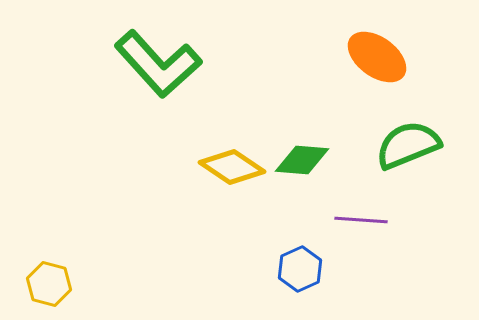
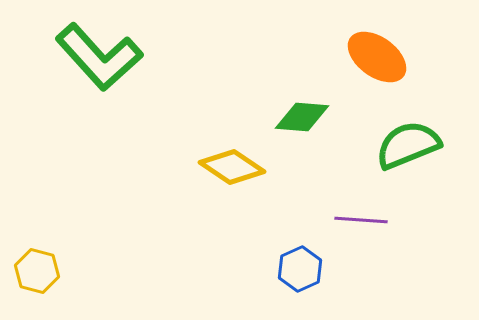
green L-shape: moved 59 px left, 7 px up
green diamond: moved 43 px up
yellow hexagon: moved 12 px left, 13 px up
